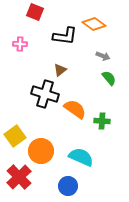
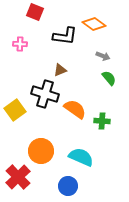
brown triangle: rotated 16 degrees clockwise
yellow square: moved 26 px up
red cross: moved 1 px left
